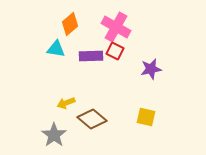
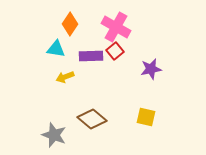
orange diamond: rotated 15 degrees counterclockwise
red square: rotated 24 degrees clockwise
yellow arrow: moved 1 px left, 26 px up
gray star: rotated 15 degrees counterclockwise
